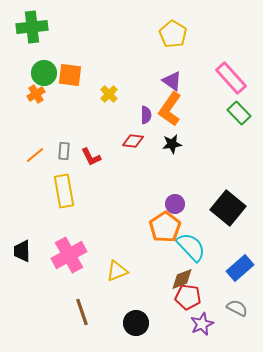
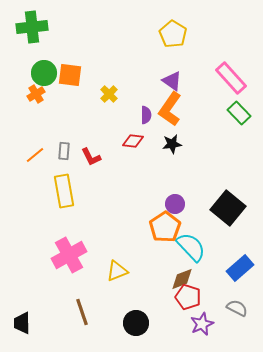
black trapezoid: moved 72 px down
red pentagon: rotated 10 degrees clockwise
